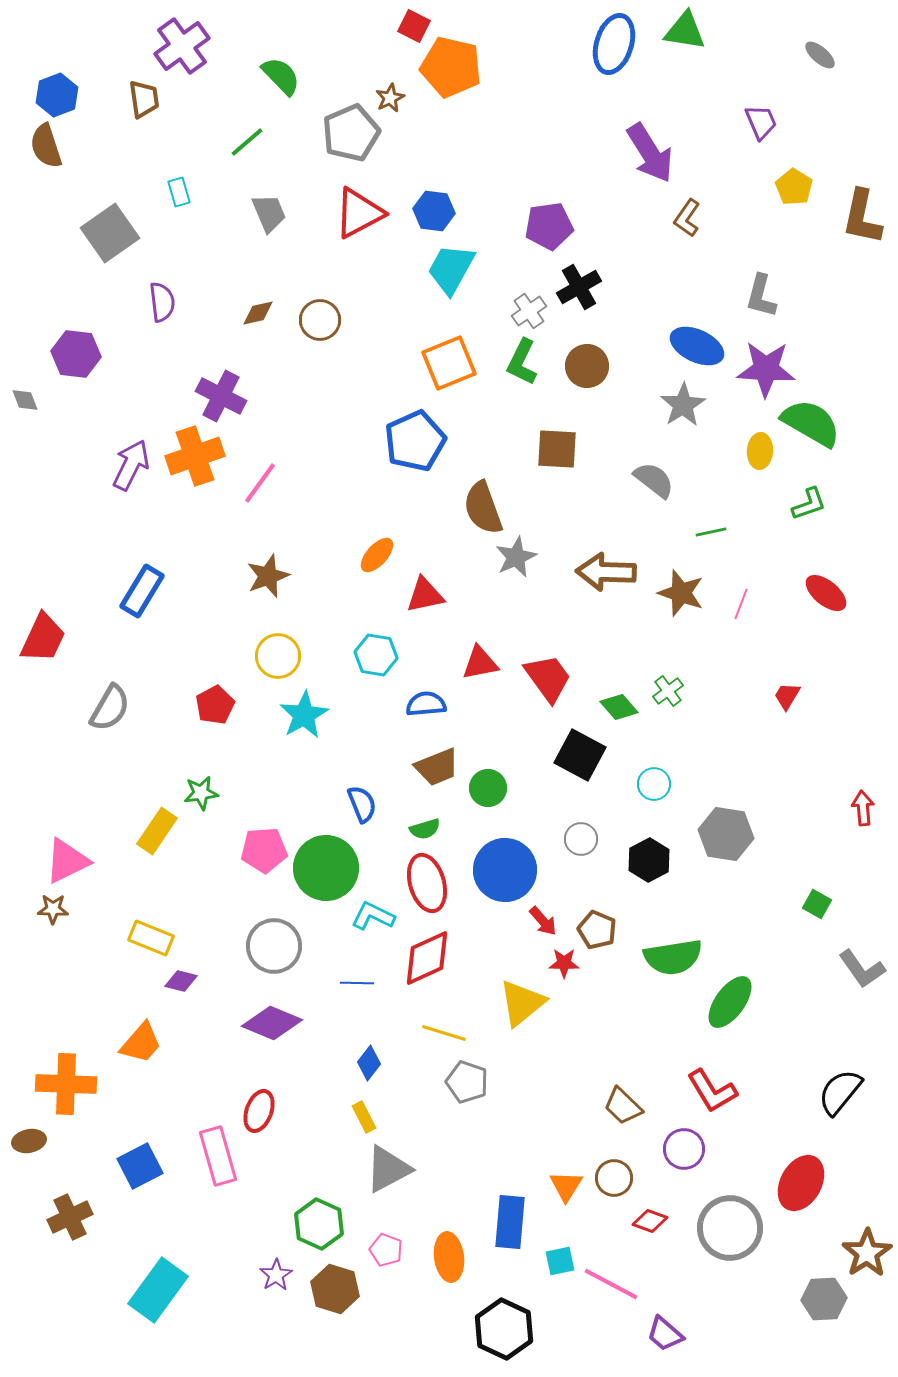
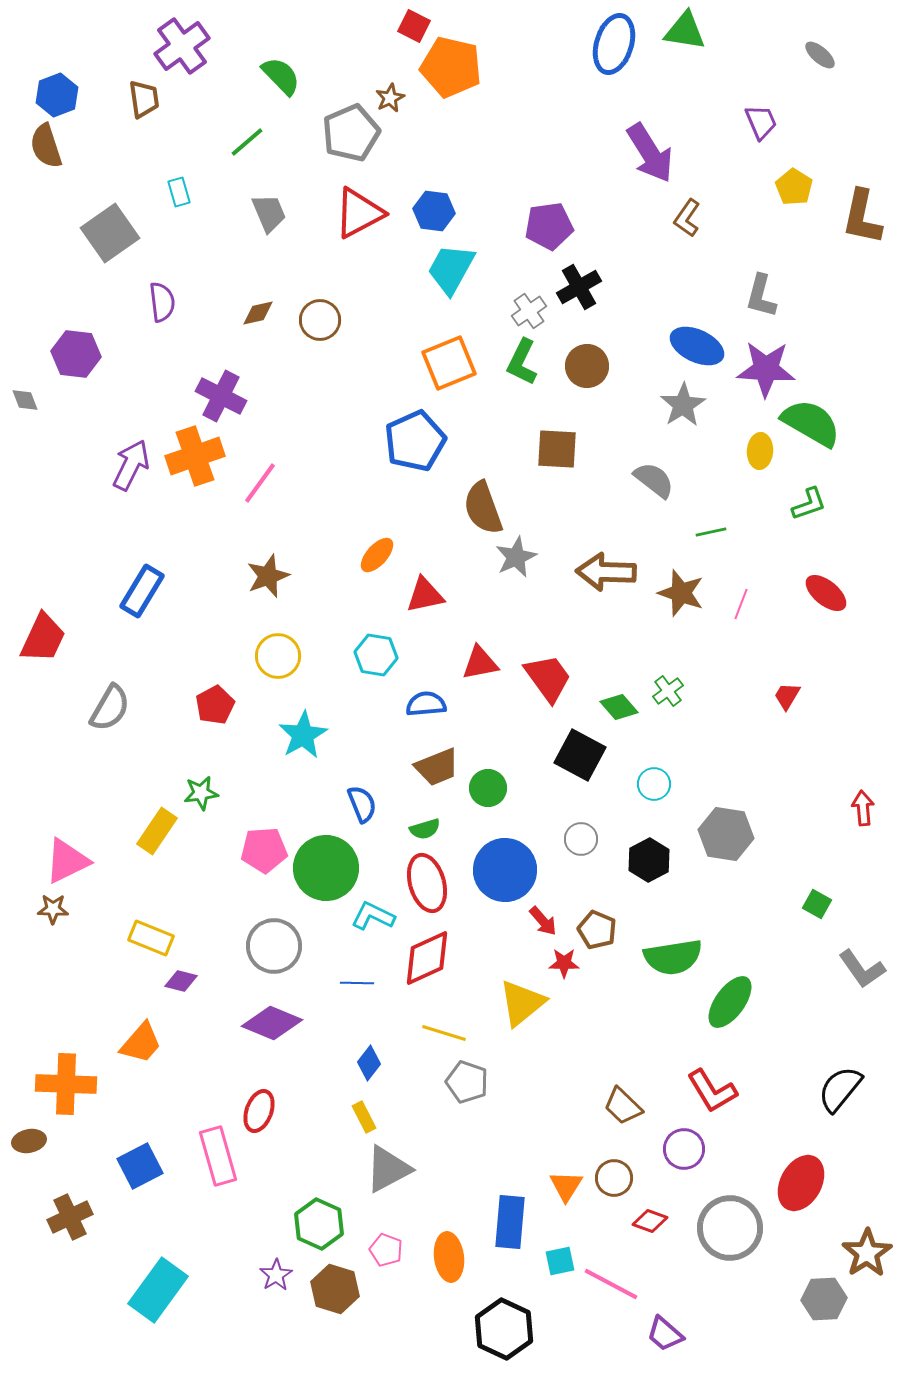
cyan star at (304, 715): moved 1 px left, 20 px down
black semicircle at (840, 1092): moved 3 px up
